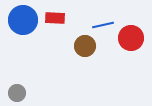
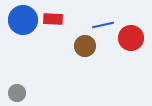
red rectangle: moved 2 px left, 1 px down
